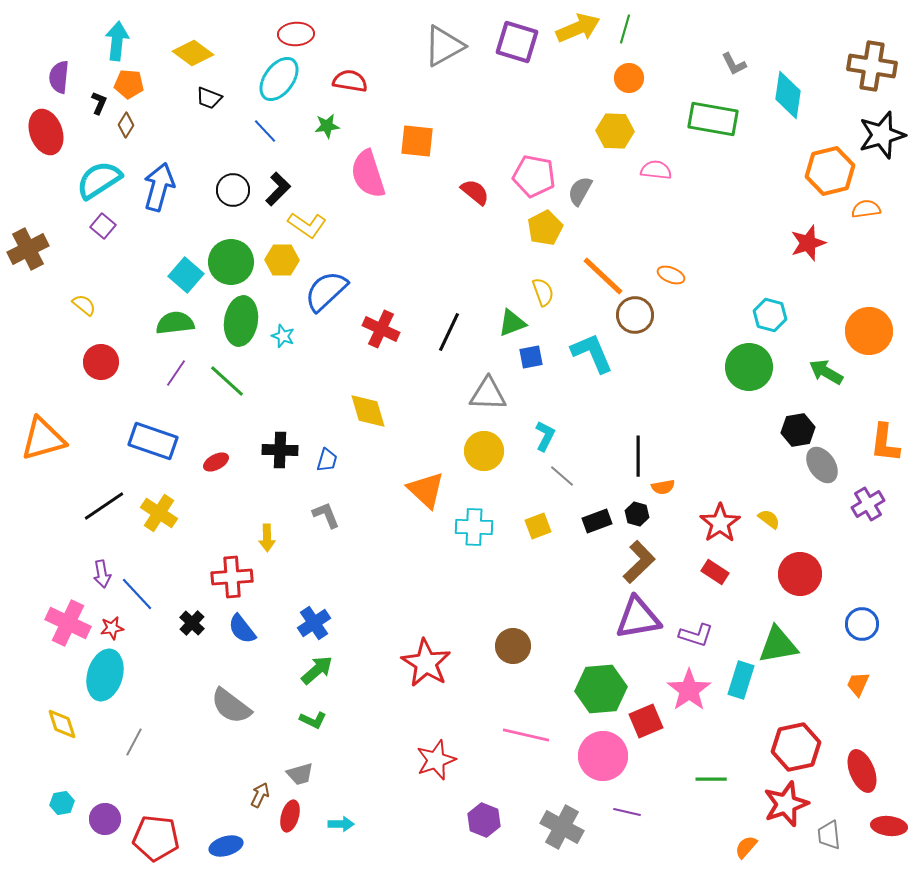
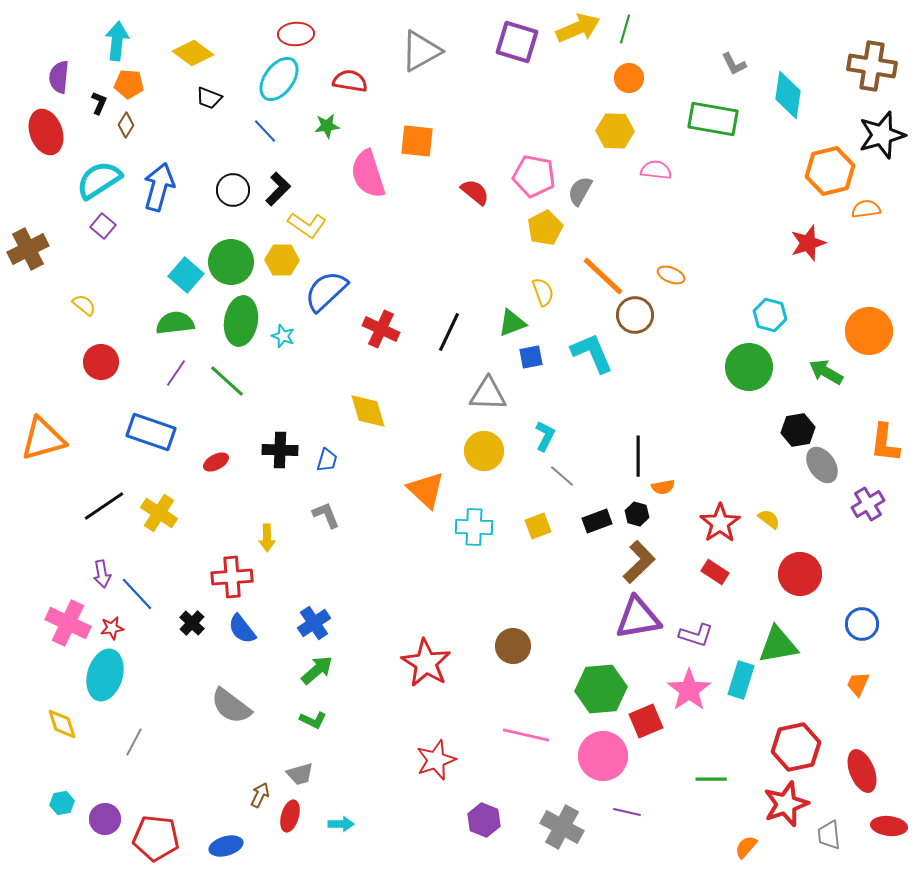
gray triangle at (444, 46): moved 23 px left, 5 px down
blue rectangle at (153, 441): moved 2 px left, 9 px up
